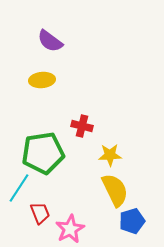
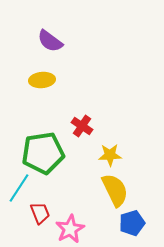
red cross: rotated 20 degrees clockwise
blue pentagon: moved 2 px down
